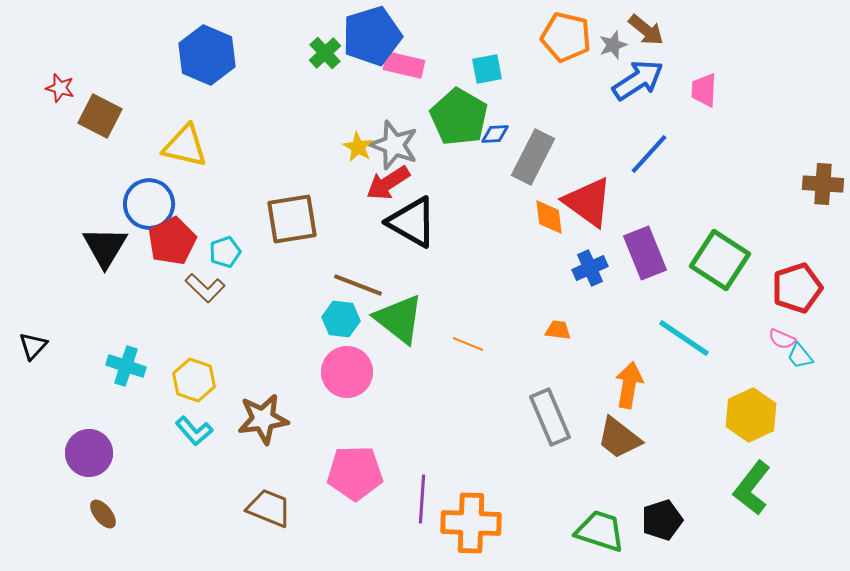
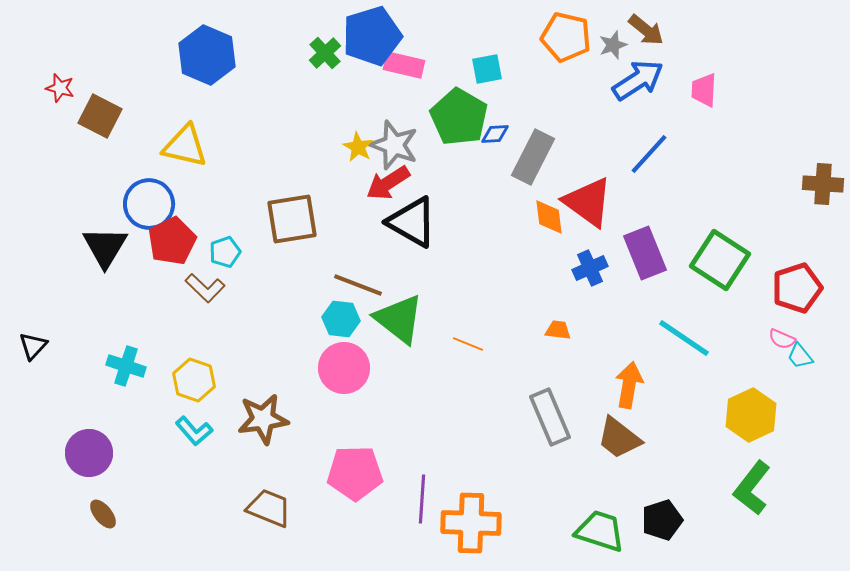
pink circle at (347, 372): moved 3 px left, 4 px up
